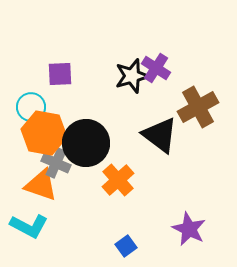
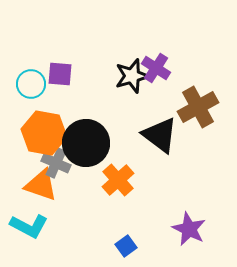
purple square: rotated 8 degrees clockwise
cyan circle: moved 23 px up
